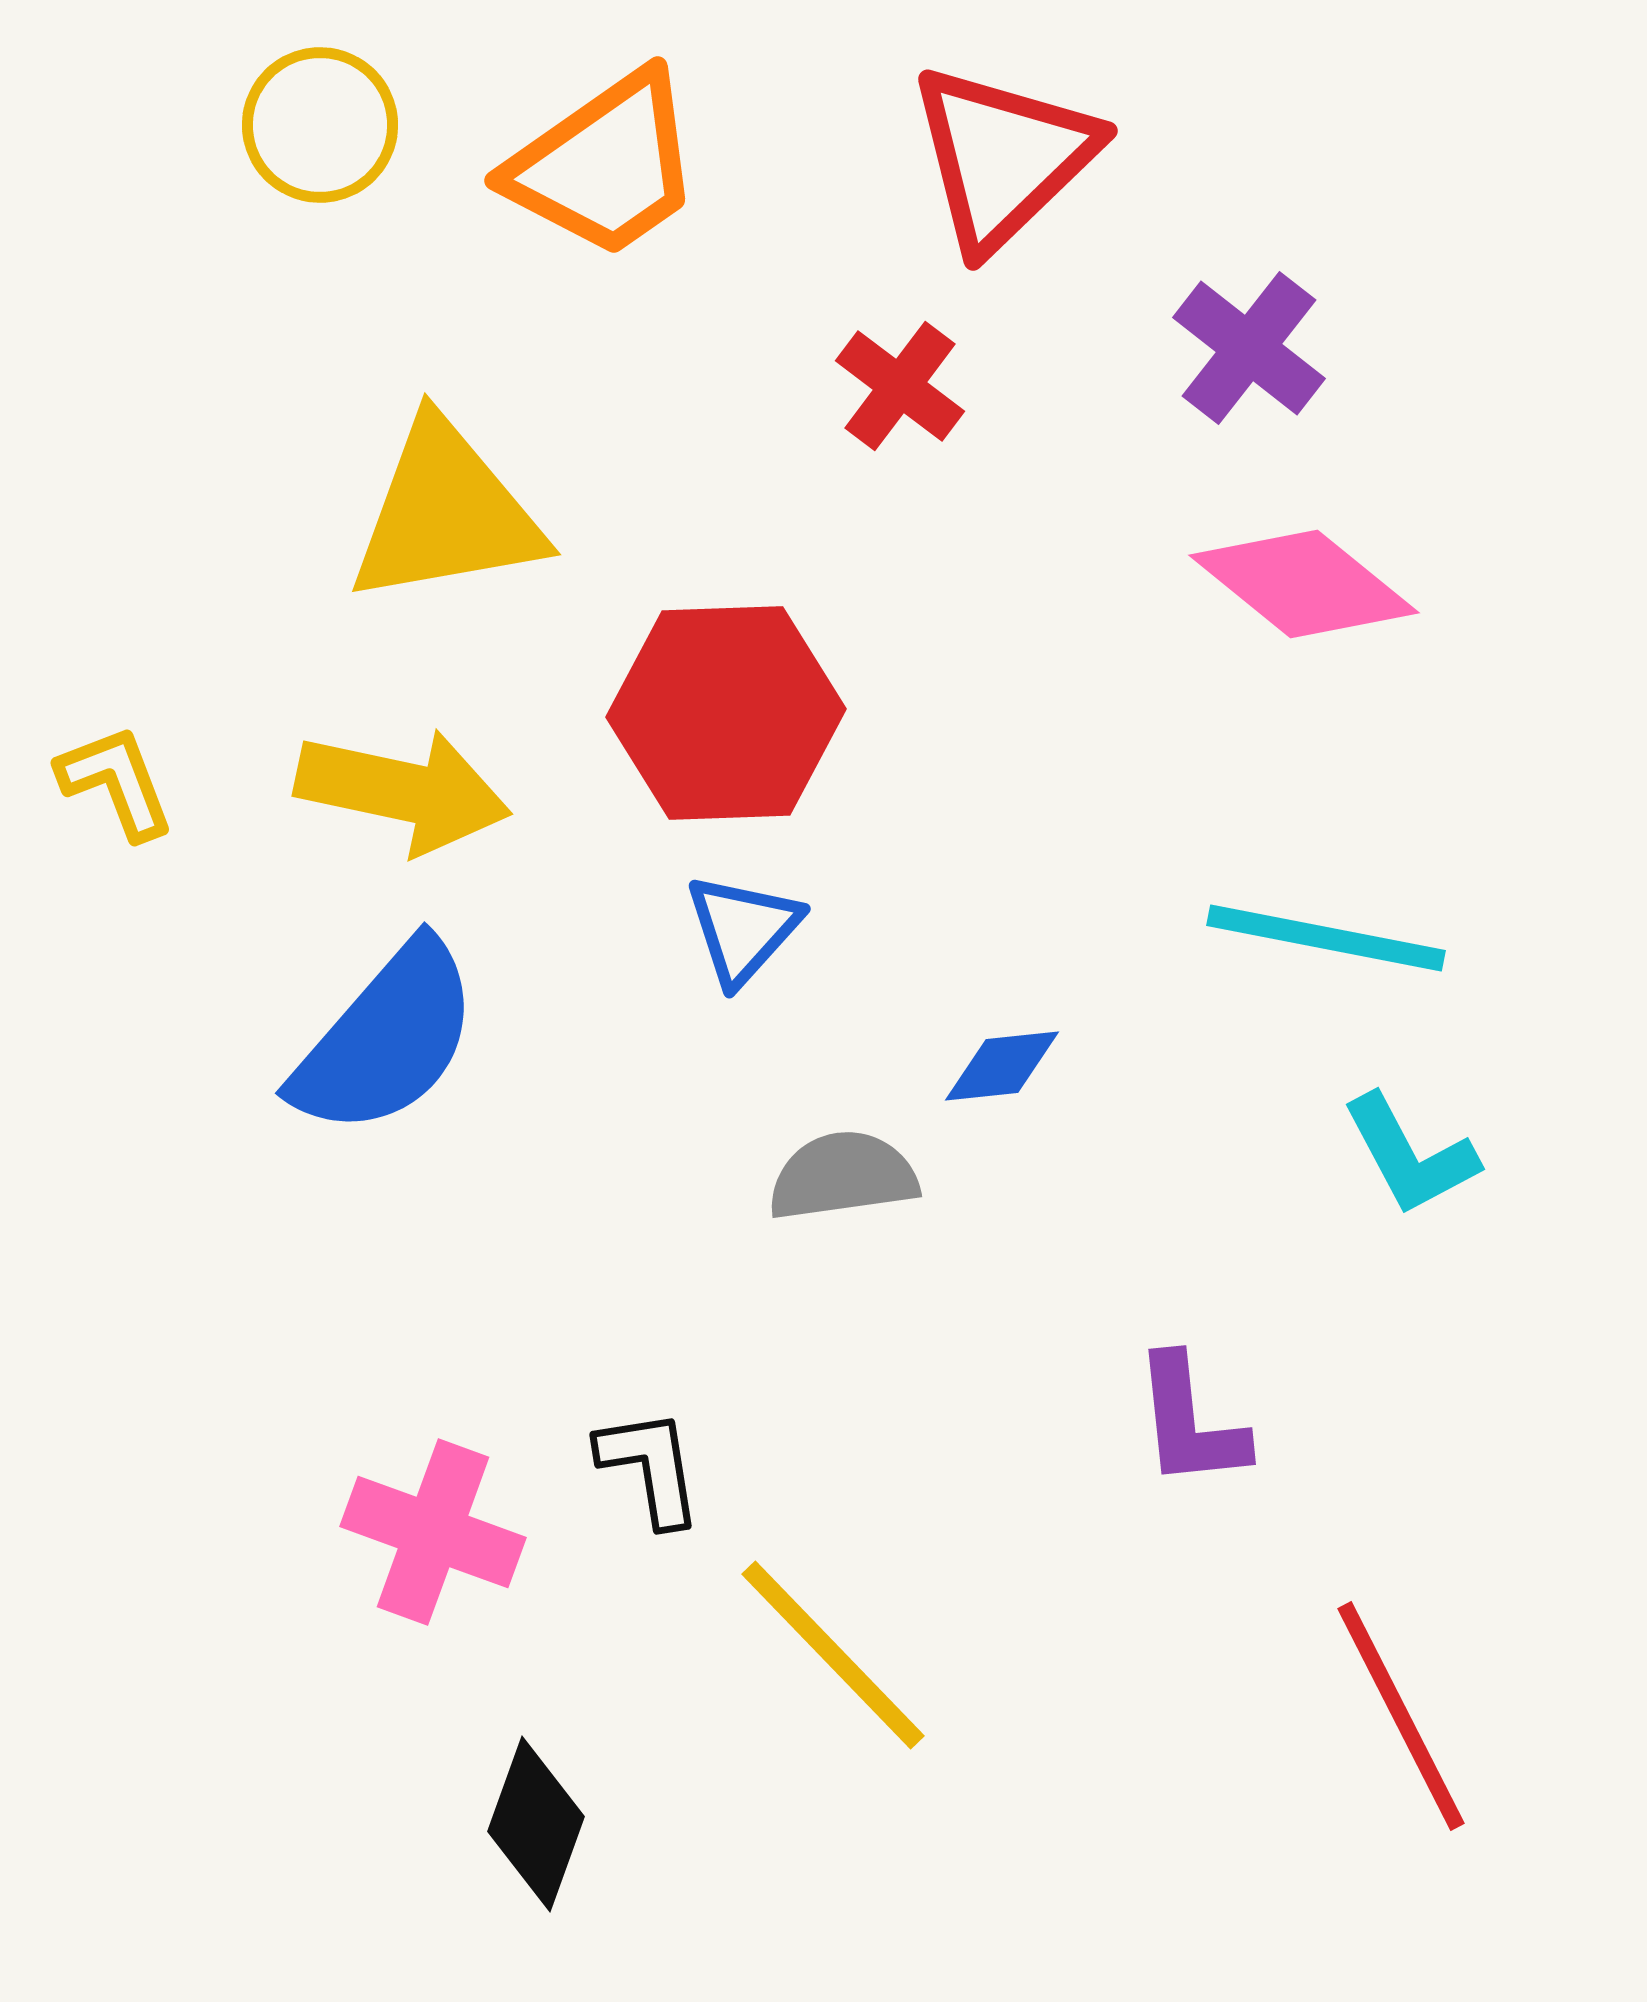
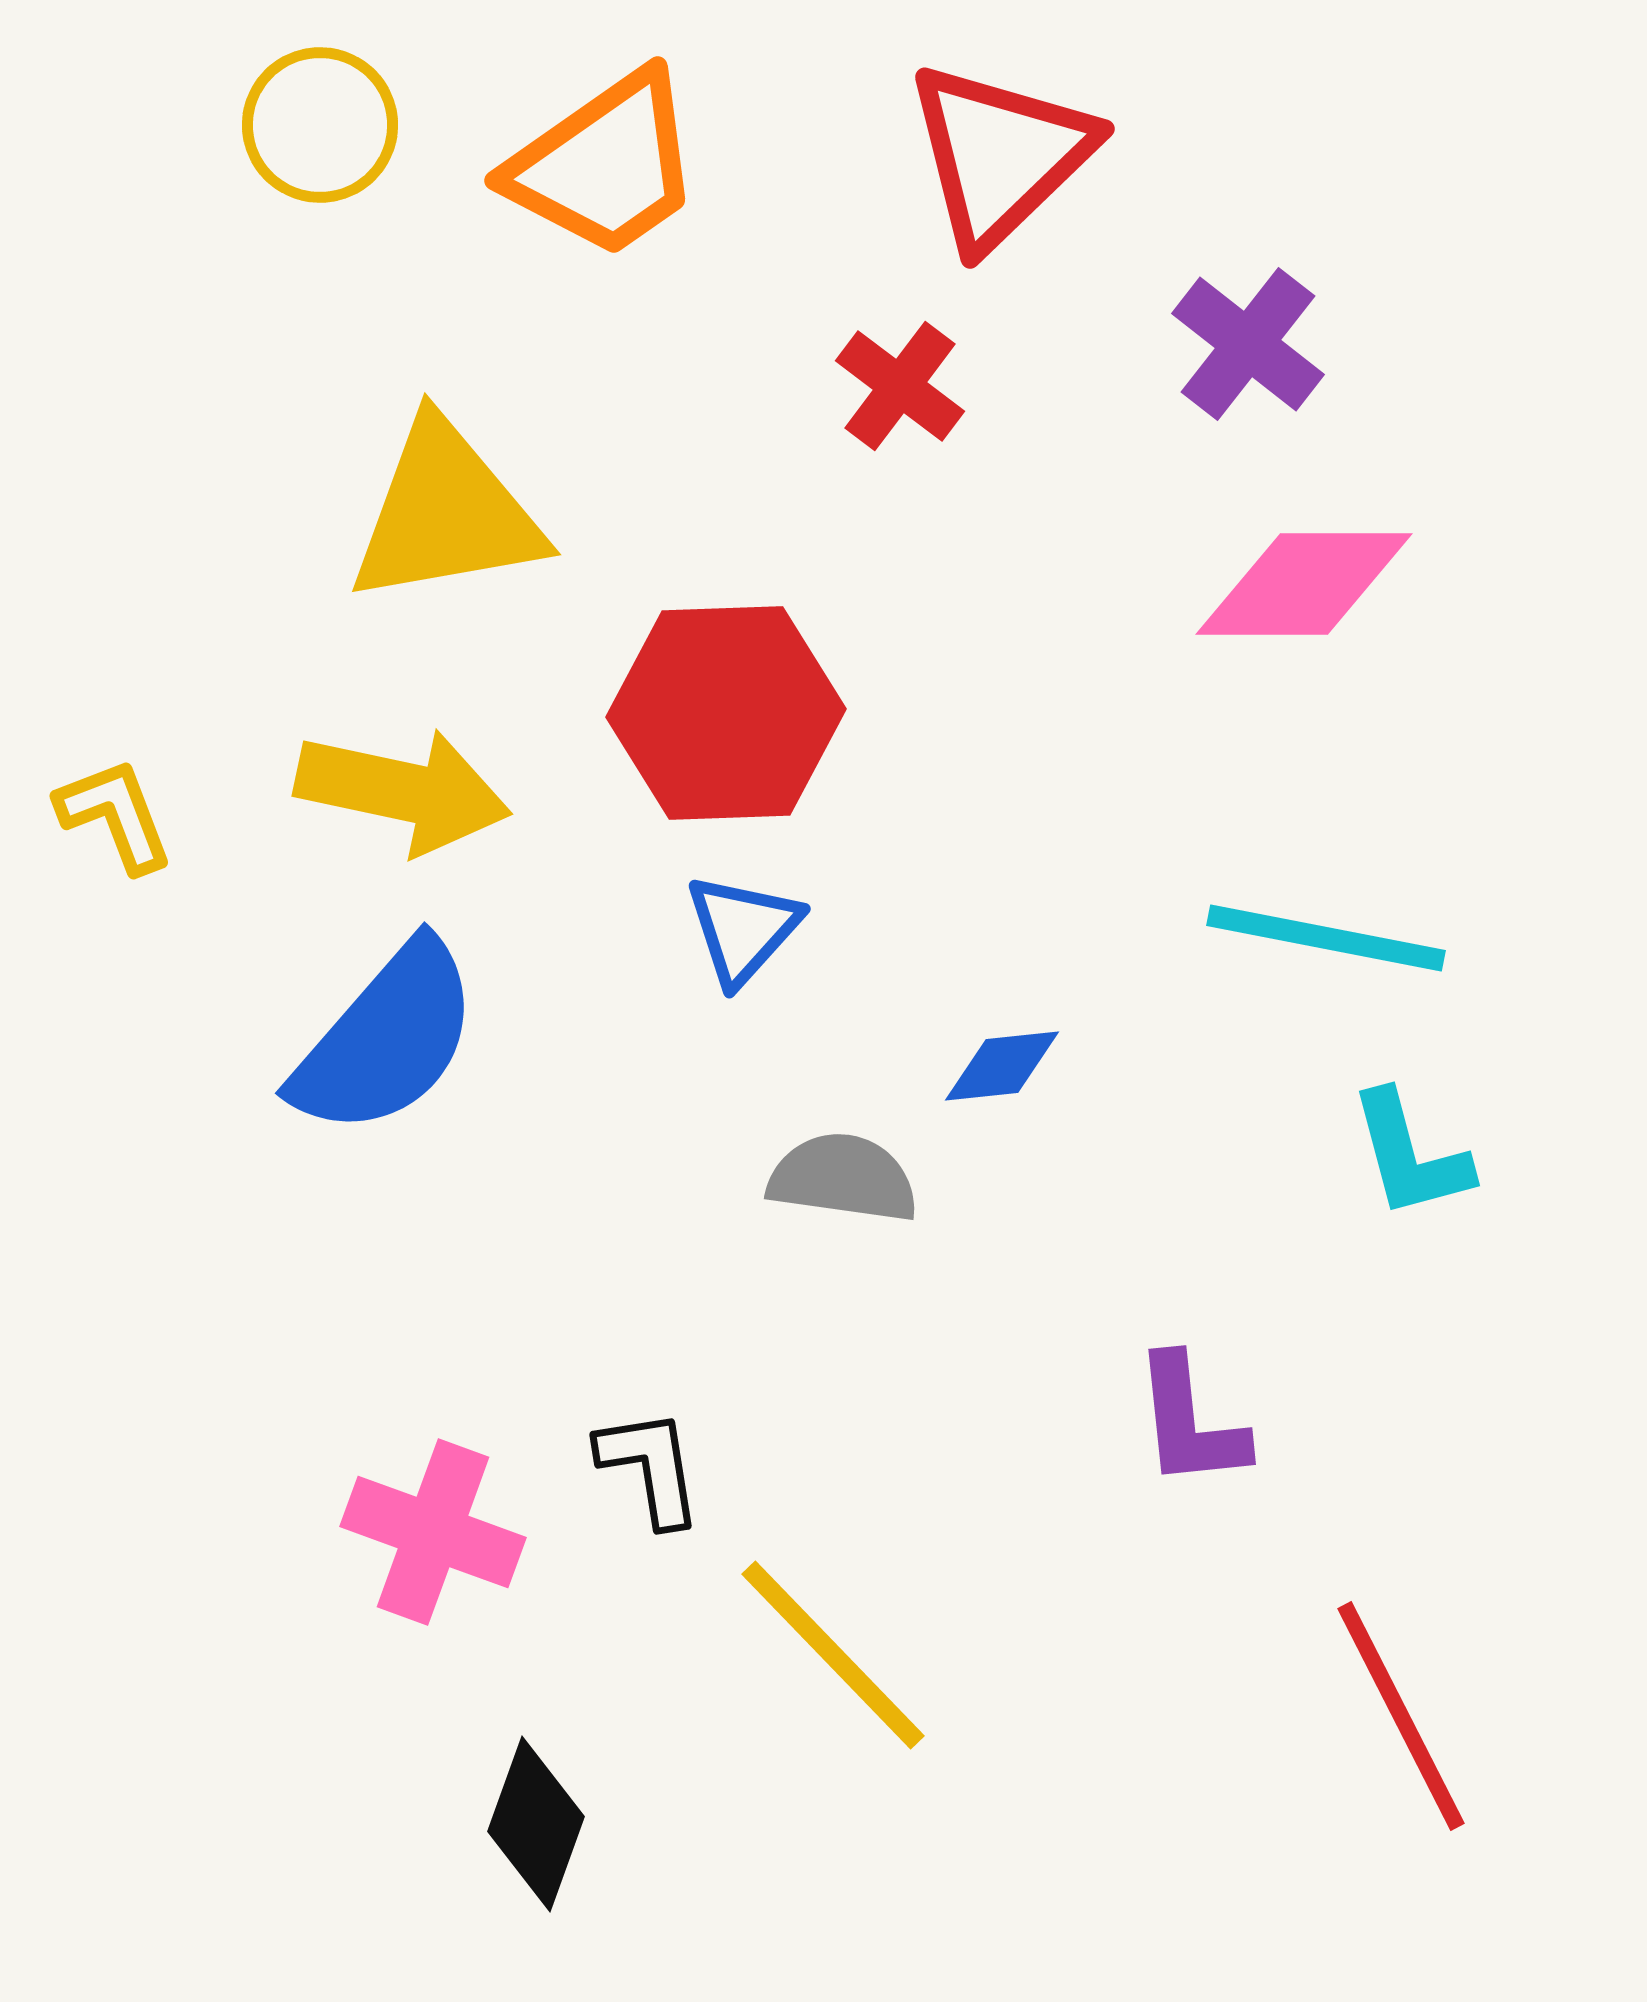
red triangle: moved 3 px left, 2 px up
purple cross: moved 1 px left, 4 px up
pink diamond: rotated 39 degrees counterclockwise
yellow L-shape: moved 1 px left, 33 px down
cyan L-shape: rotated 13 degrees clockwise
gray semicircle: moved 2 px down; rotated 16 degrees clockwise
